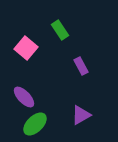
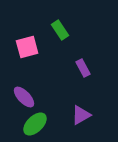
pink square: moved 1 px right, 1 px up; rotated 35 degrees clockwise
purple rectangle: moved 2 px right, 2 px down
